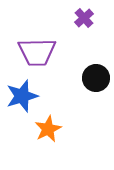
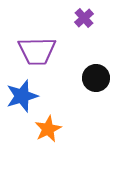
purple trapezoid: moved 1 px up
